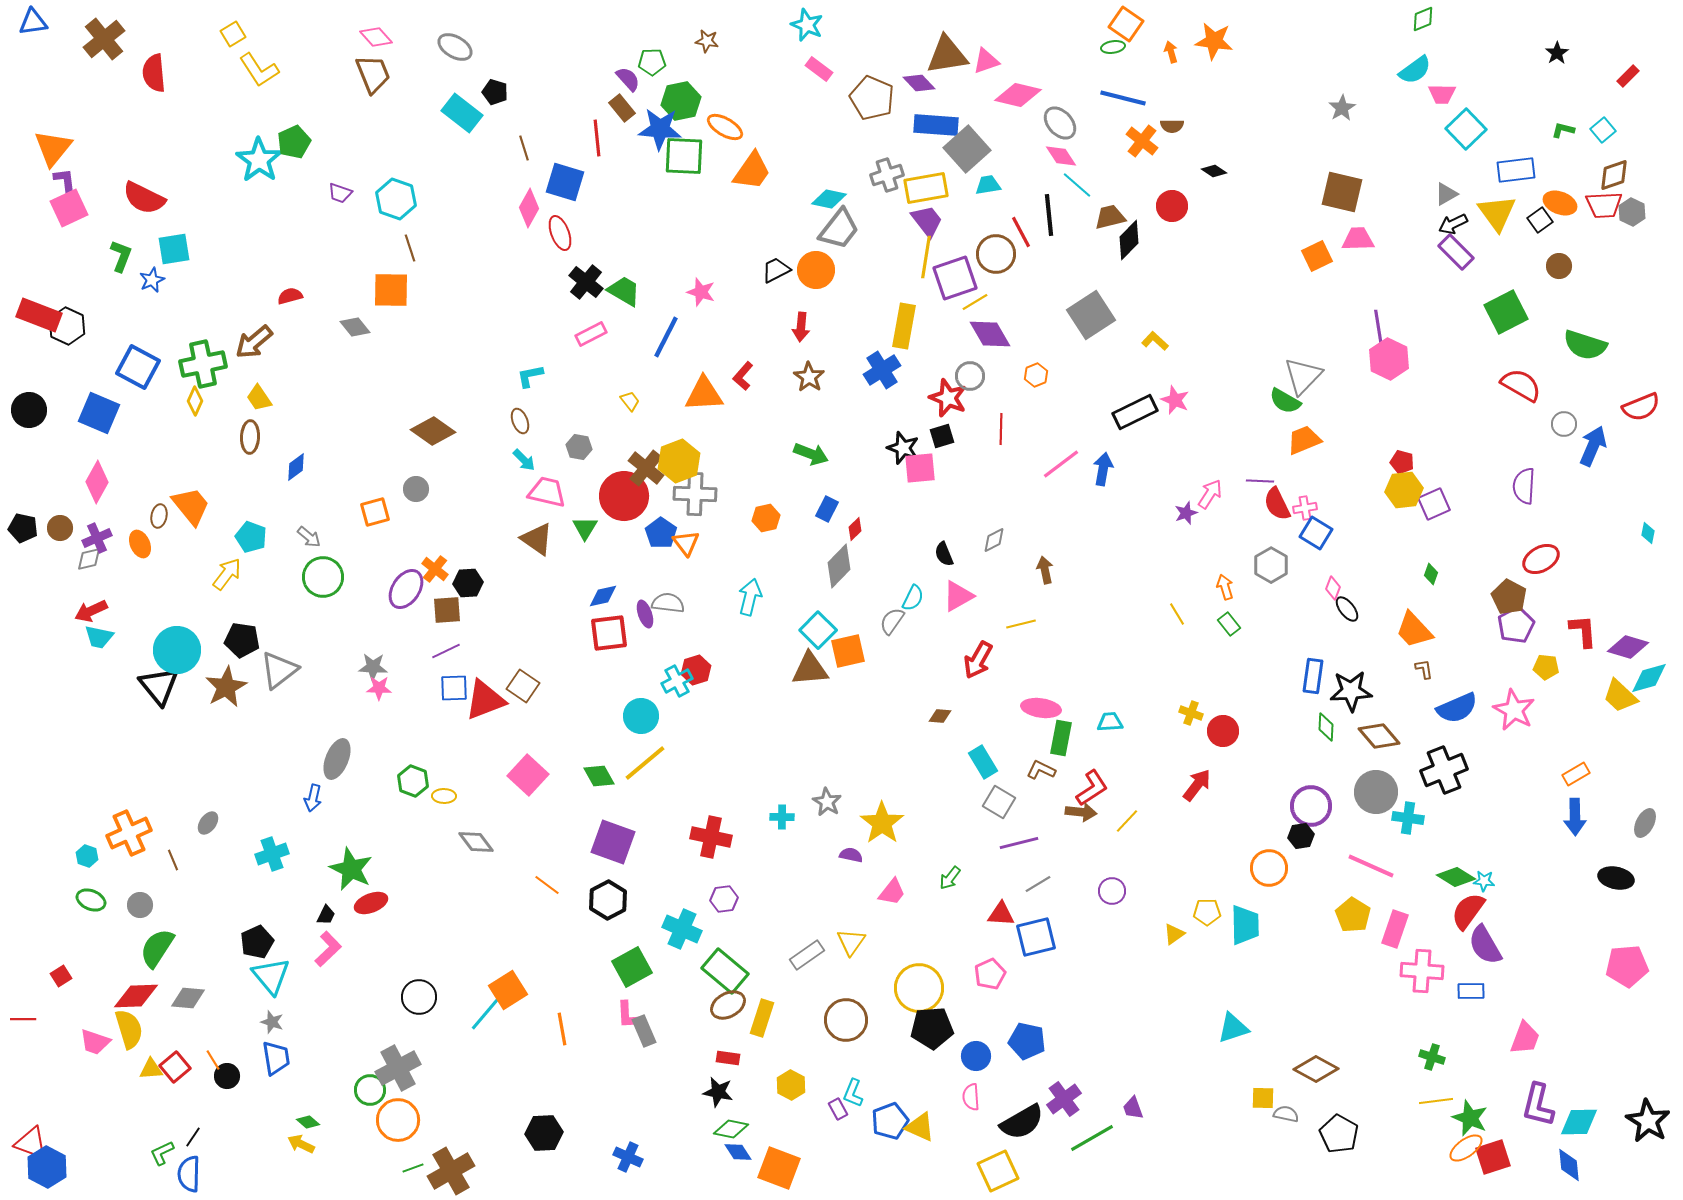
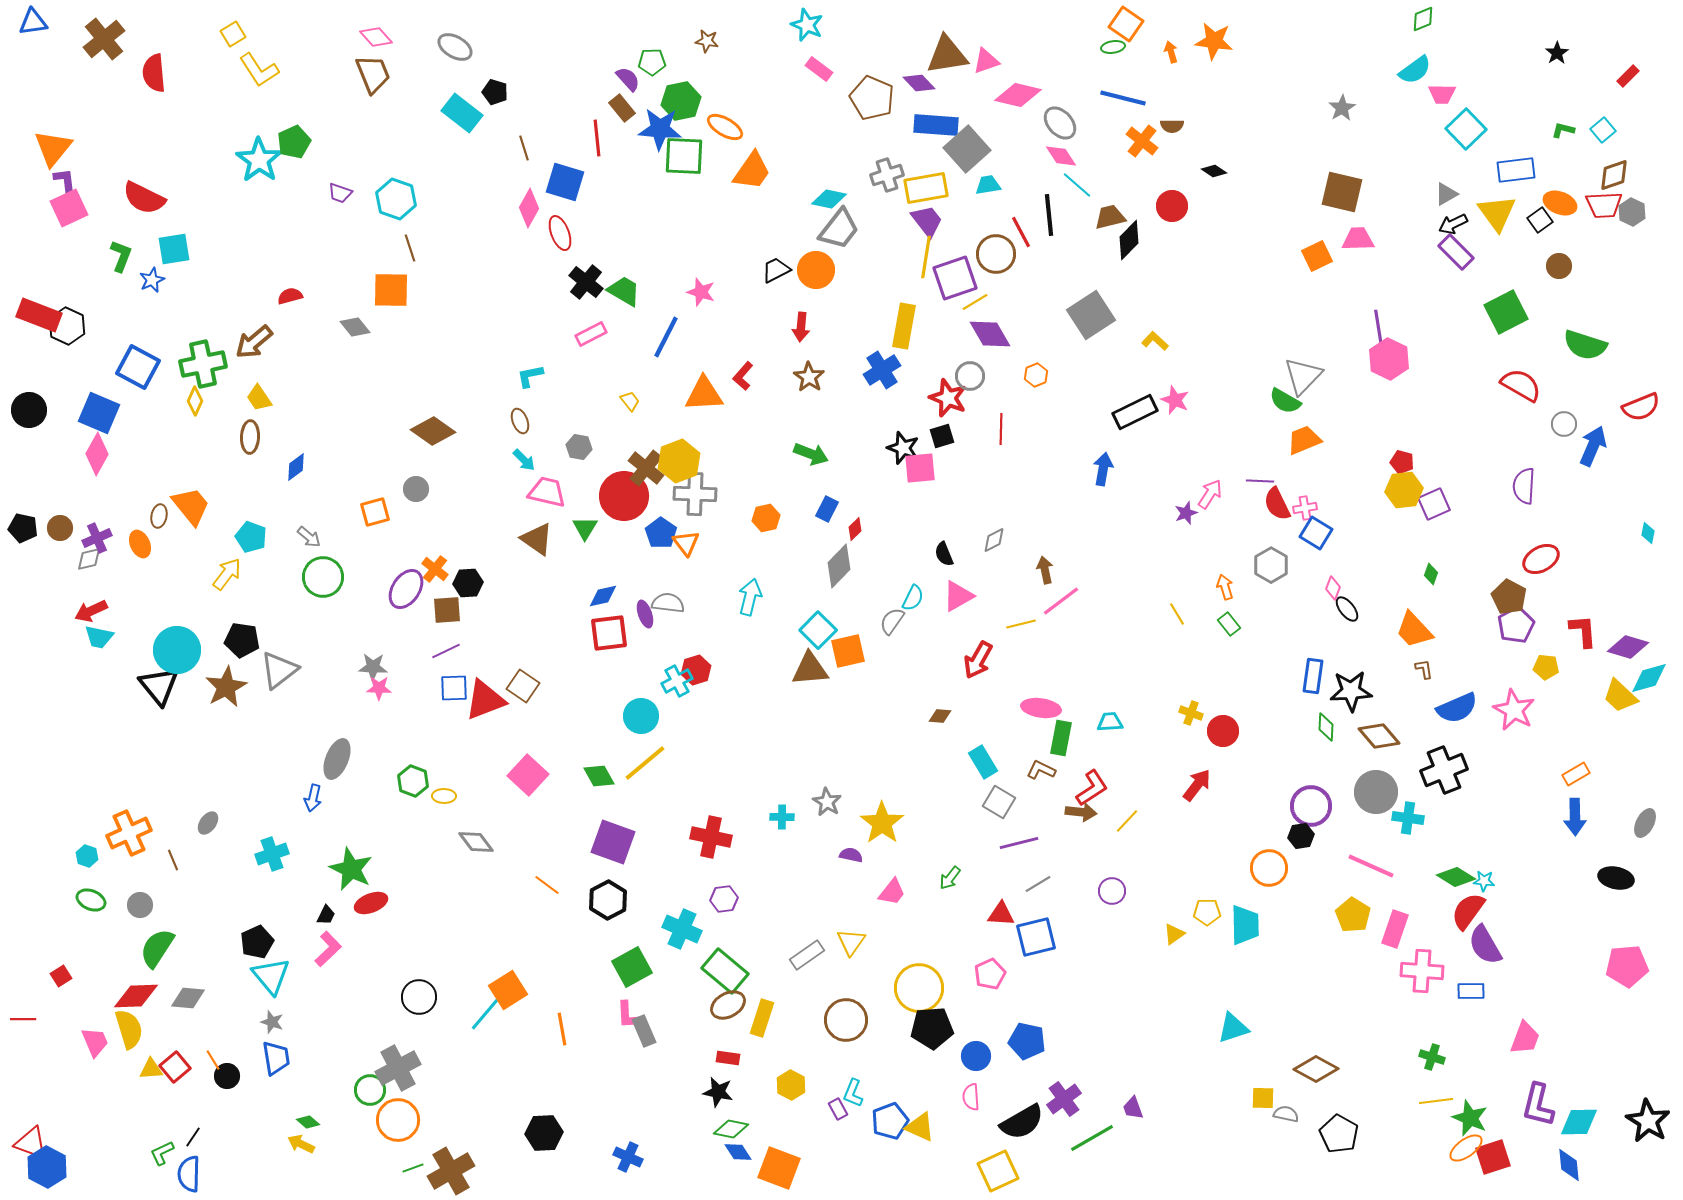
pink line at (1061, 464): moved 137 px down
pink diamond at (97, 482): moved 28 px up
pink trapezoid at (95, 1042): rotated 132 degrees counterclockwise
